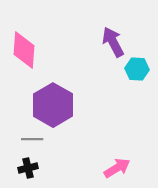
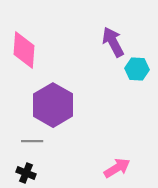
gray line: moved 2 px down
black cross: moved 2 px left, 5 px down; rotated 36 degrees clockwise
